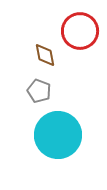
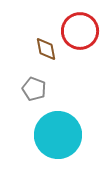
brown diamond: moved 1 px right, 6 px up
gray pentagon: moved 5 px left, 2 px up
